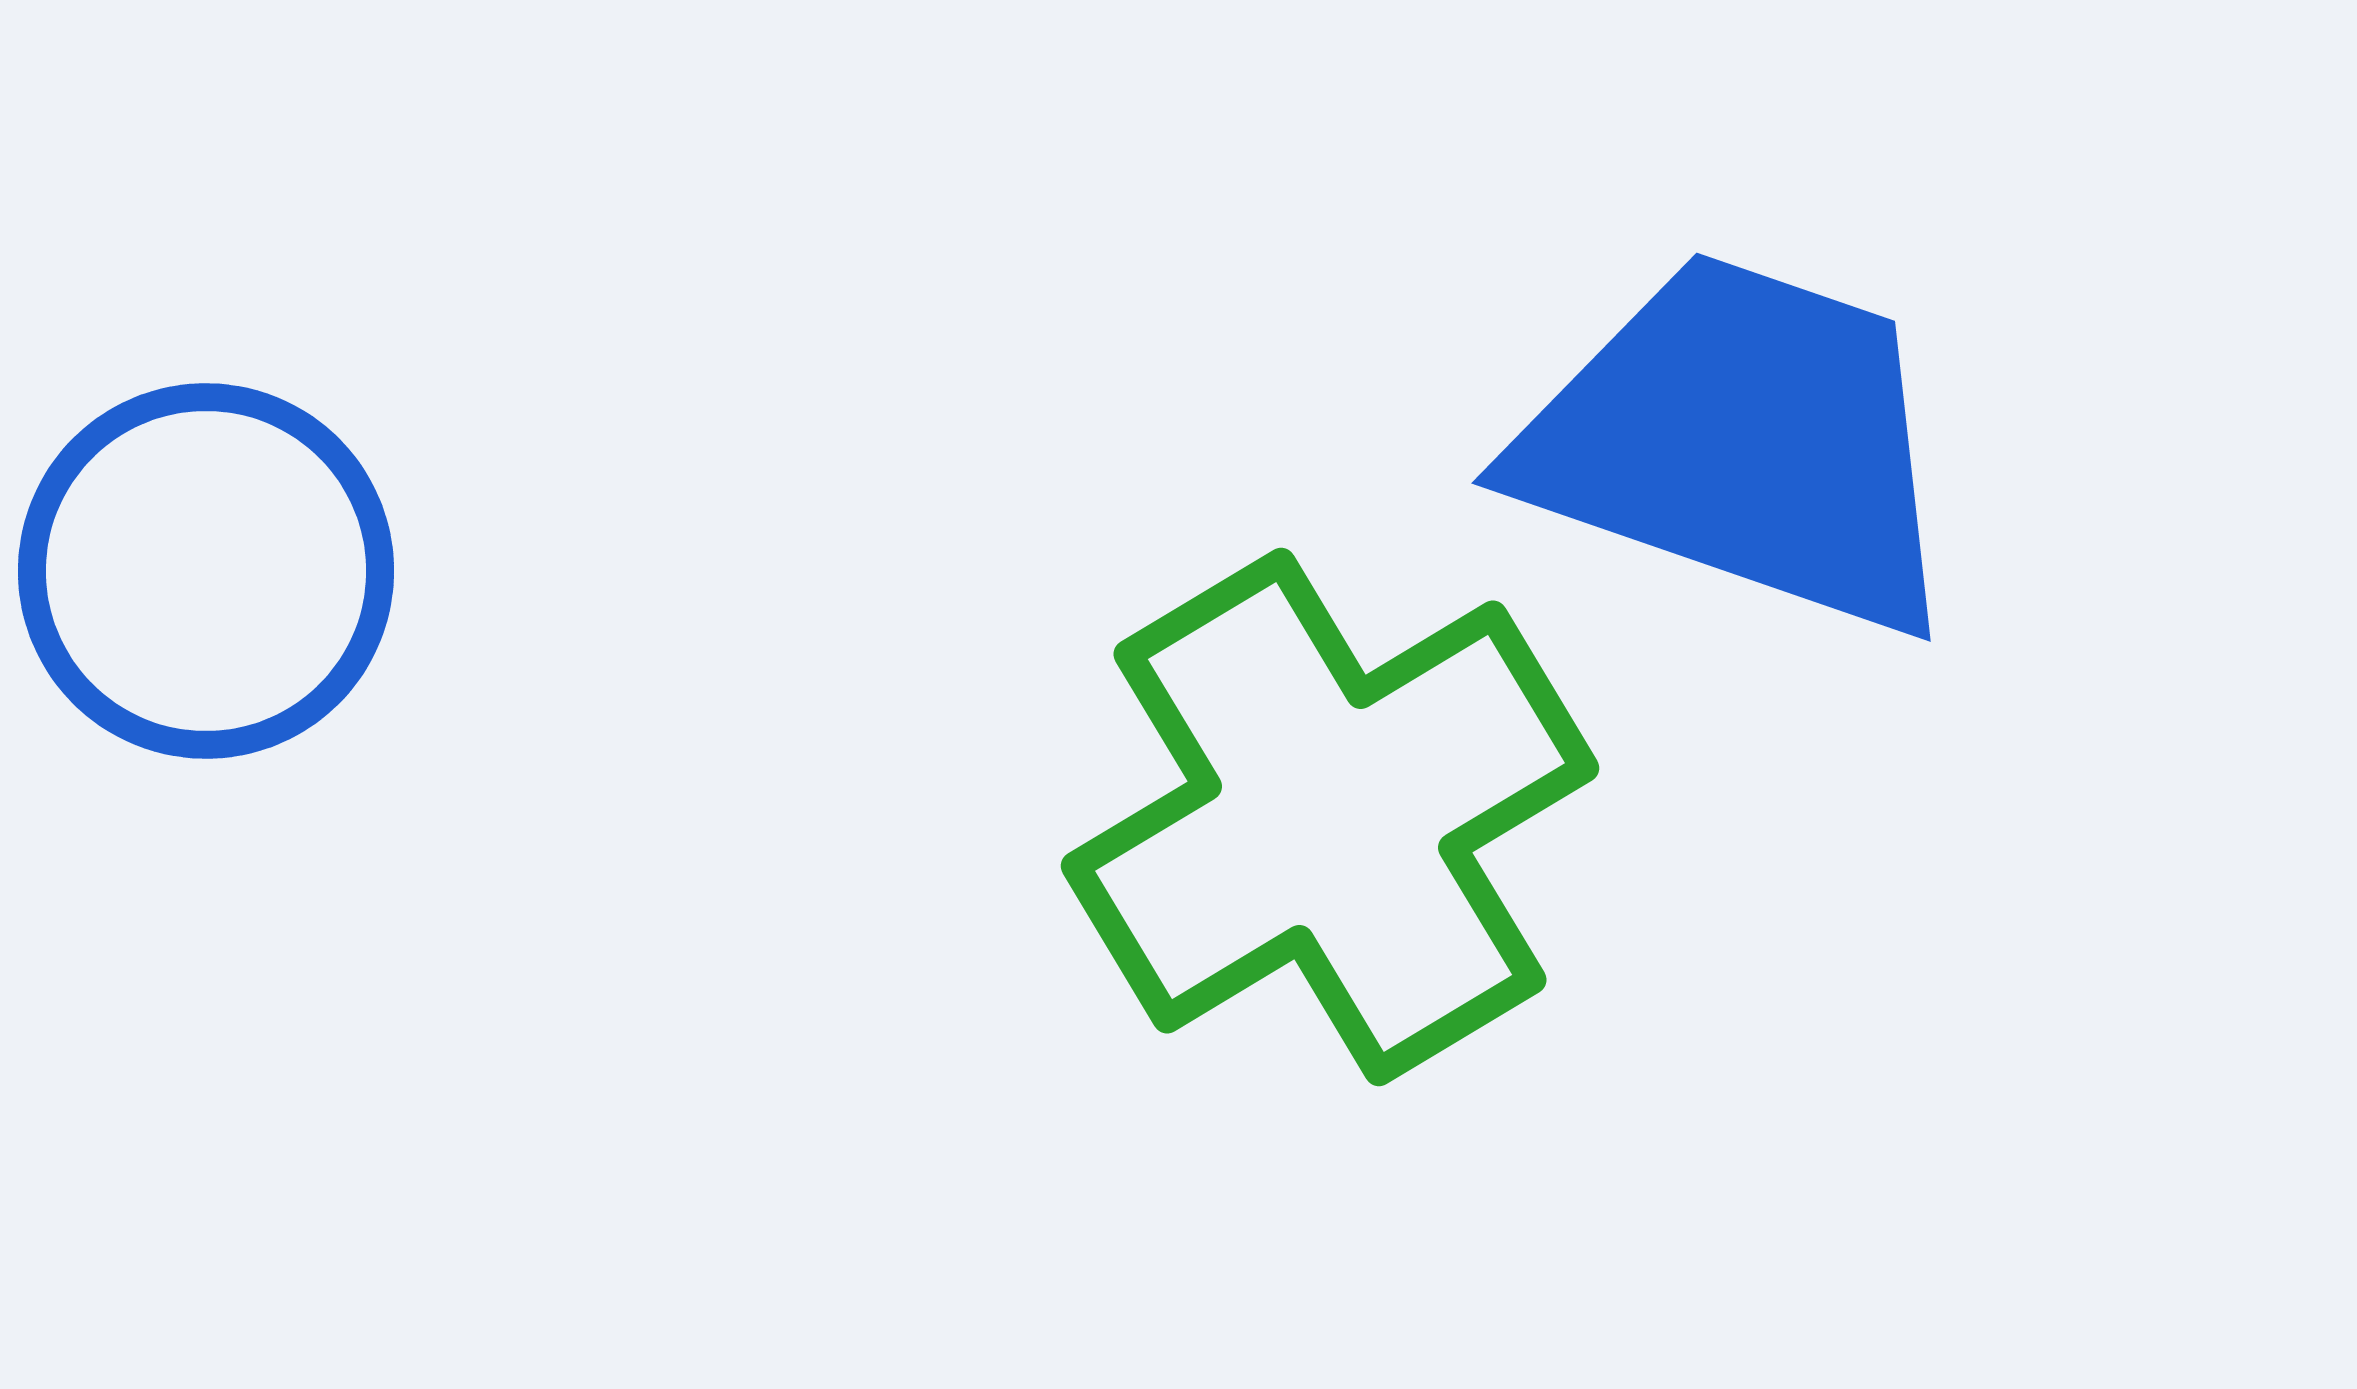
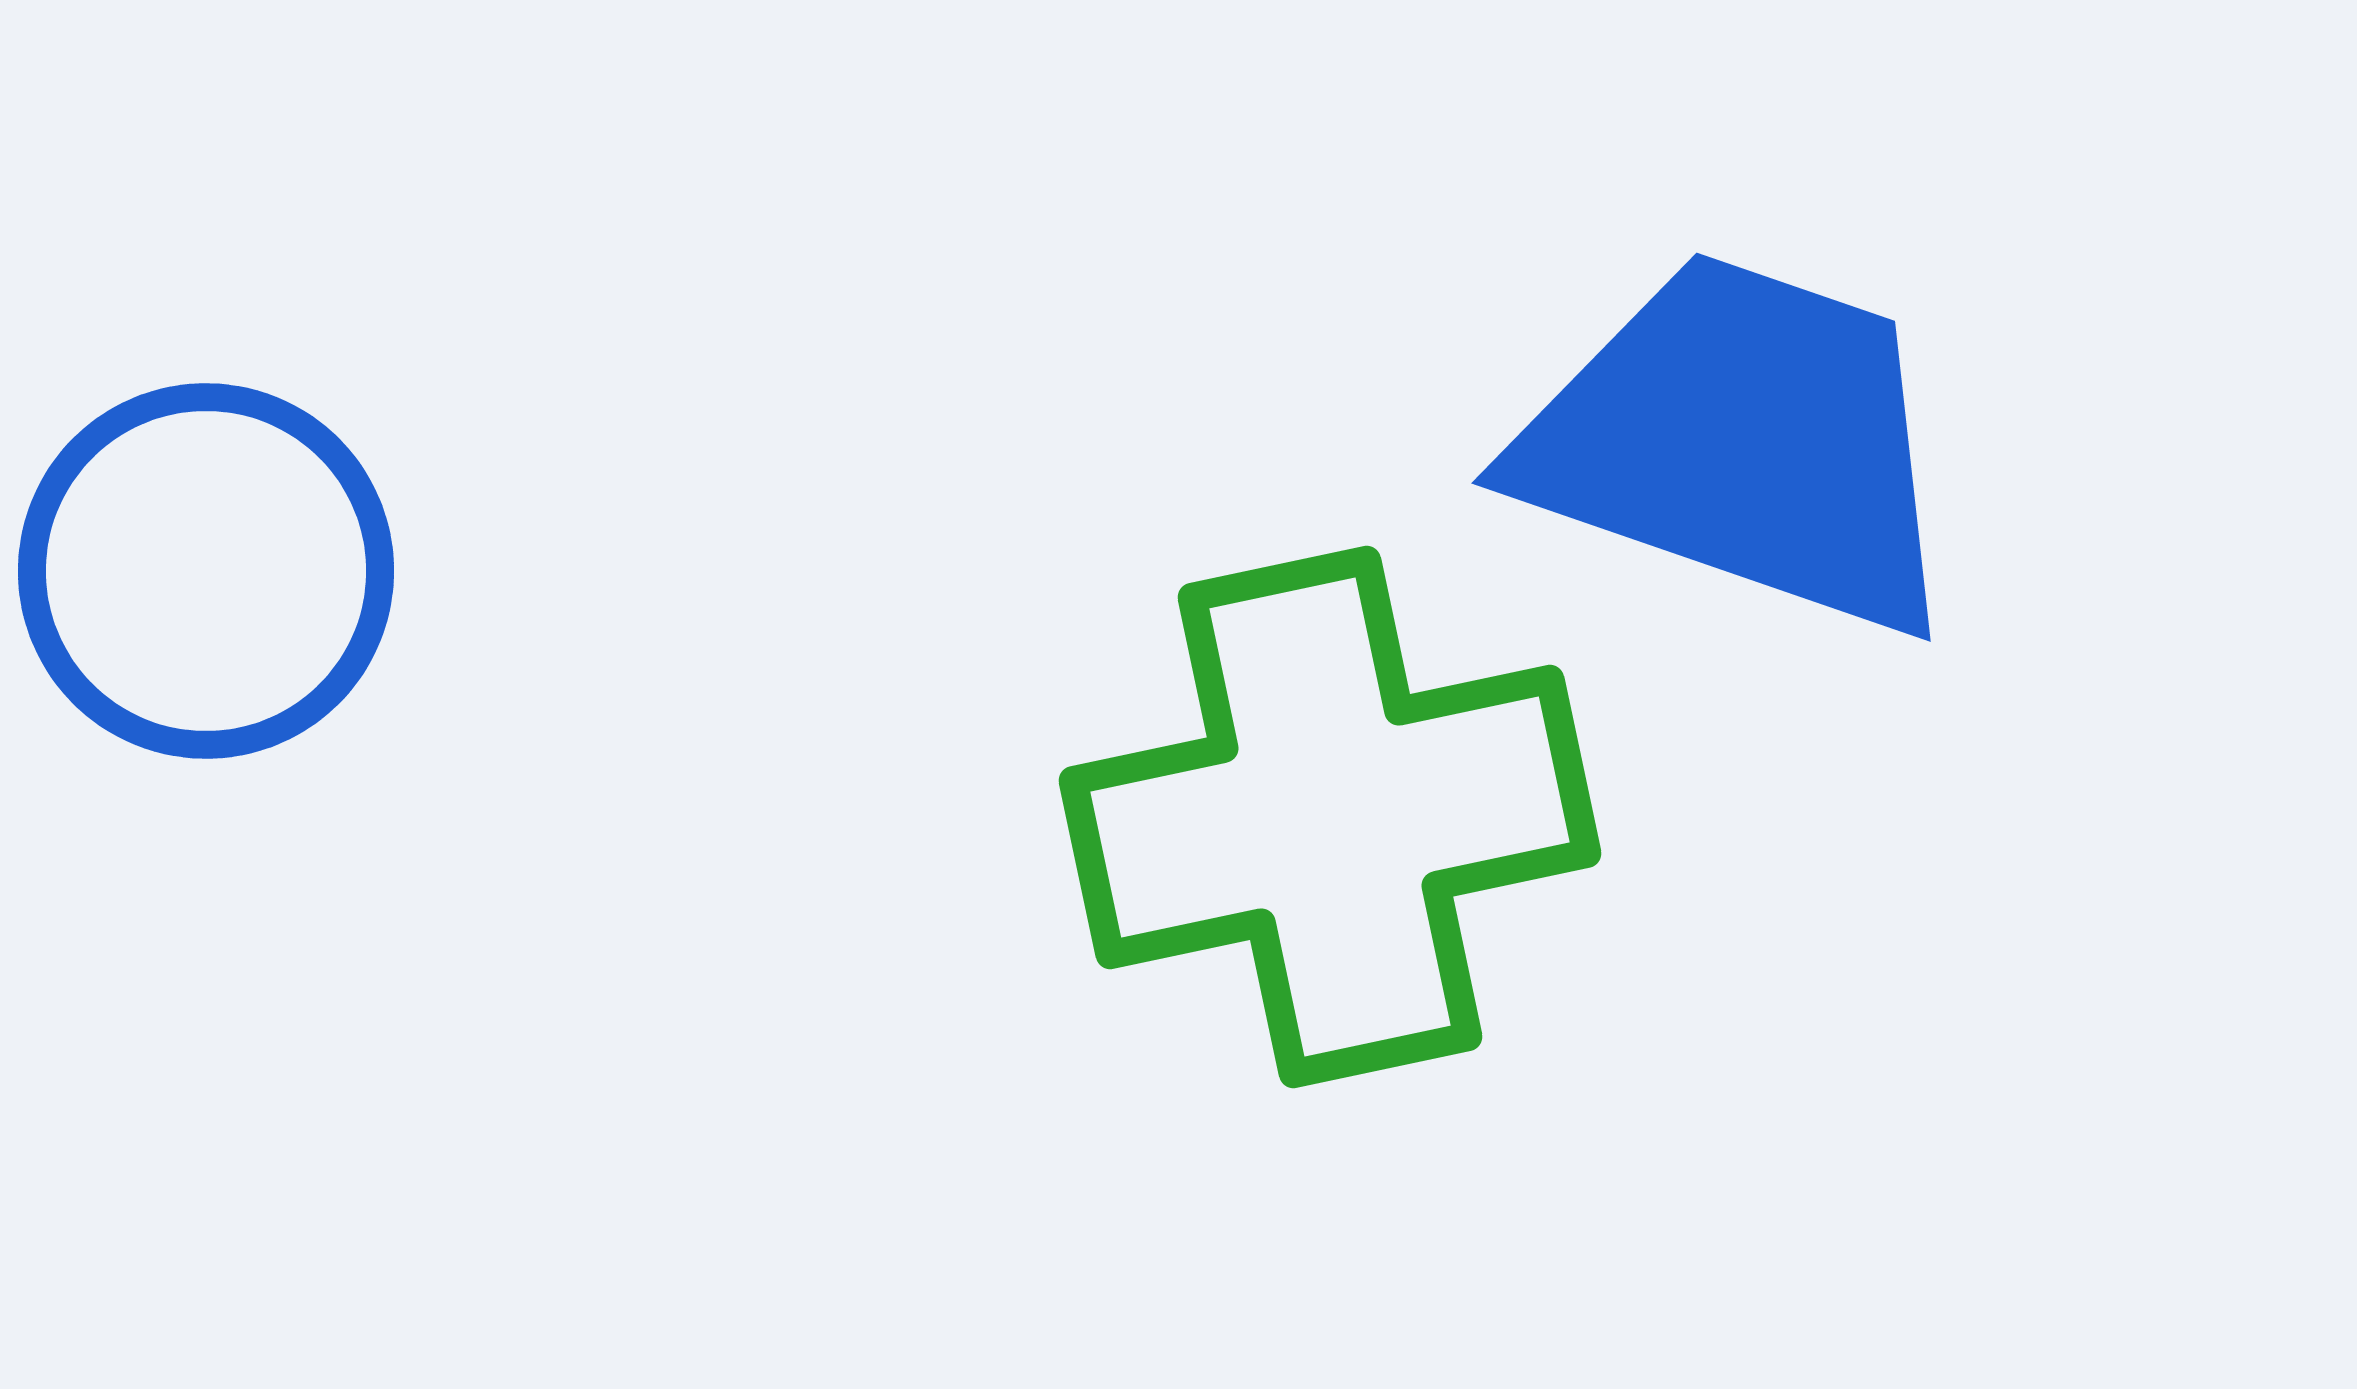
green cross: rotated 19 degrees clockwise
